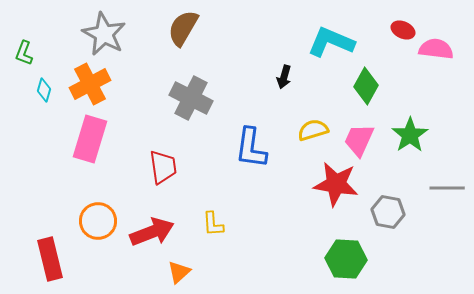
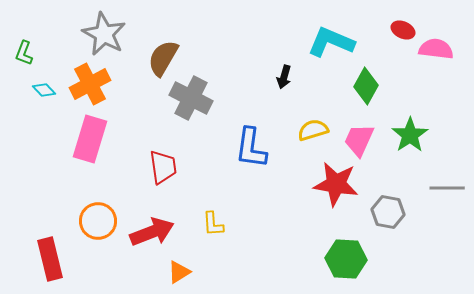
brown semicircle: moved 20 px left, 30 px down
cyan diamond: rotated 60 degrees counterclockwise
orange triangle: rotated 10 degrees clockwise
